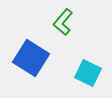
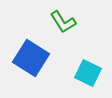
green L-shape: rotated 72 degrees counterclockwise
